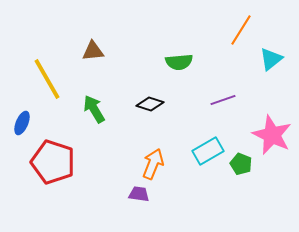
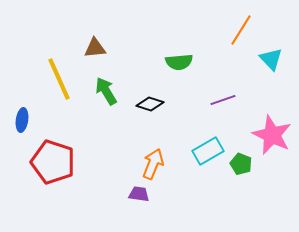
brown triangle: moved 2 px right, 3 px up
cyan triangle: rotated 35 degrees counterclockwise
yellow line: moved 12 px right; rotated 6 degrees clockwise
green arrow: moved 12 px right, 18 px up
blue ellipse: moved 3 px up; rotated 15 degrees counterclockwise
